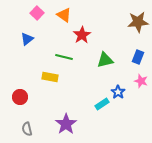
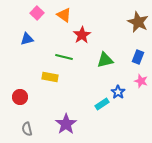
brown star: rotated 30 degrees clockwise
blue triangle: rotated 24 degrees clockwise
